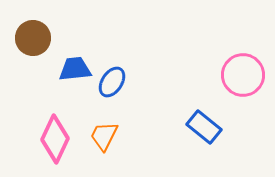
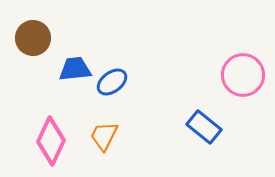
blue ellipse: rotated 20 degrees clockwise
pink diamond: moved 4 px left, 2 px down
